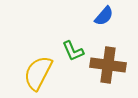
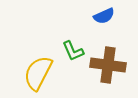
blue semicircle: rotated 25 degrees clockwise
